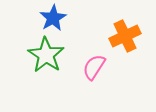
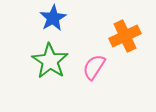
green star: moved 4 px right, 6 px down
